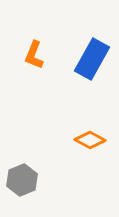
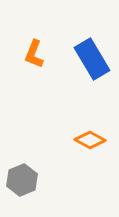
orange L-shape: moved 1 px up
blue rectangle: rotated 60 degrees counterclockwise
